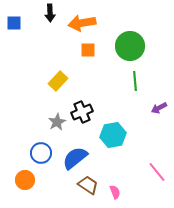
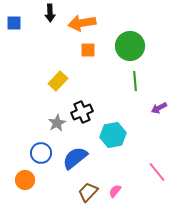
gray star: moved 1 px down
brown trapezoid: moved 7 px down; rotated 80 degrees counterclockwise
pink semicircle: moved 1 px up; rotated 120 degrees counterclockwise
